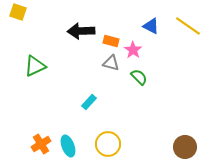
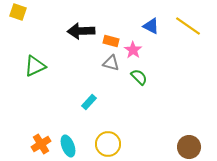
brown circle: moved 4 px right
